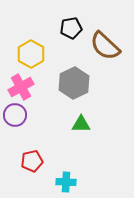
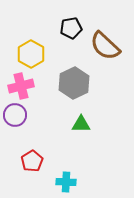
pink cross: moved 1 px up; rotated 15 degrees clockwise
red pentagon: rotated 20 degrees counterclockwise
